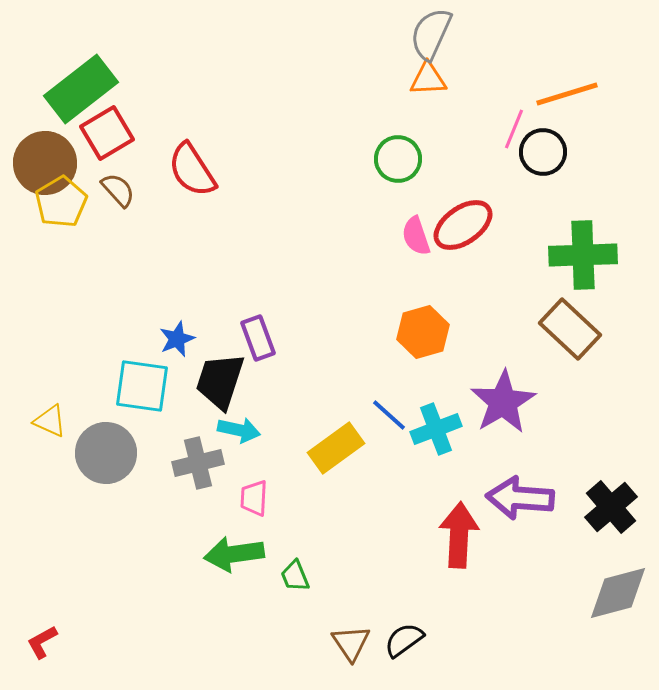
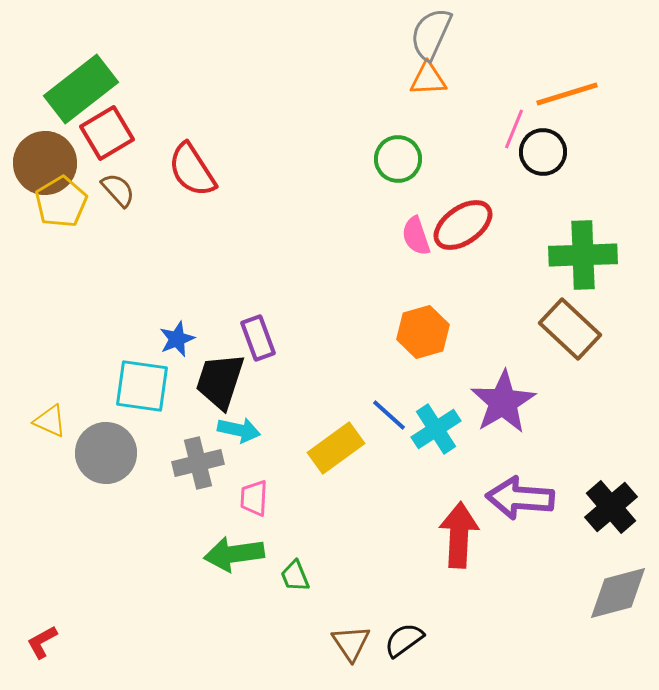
cyan cross: rotated 12 degrees counterclockwise
